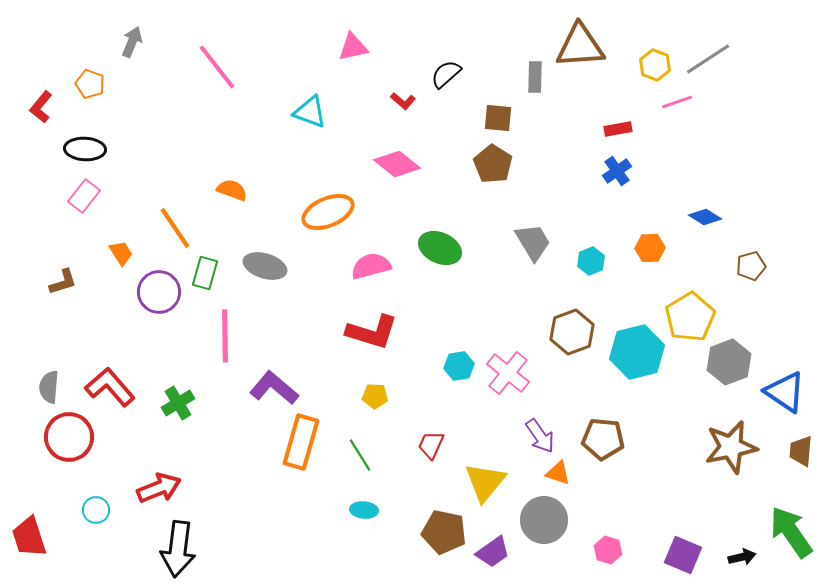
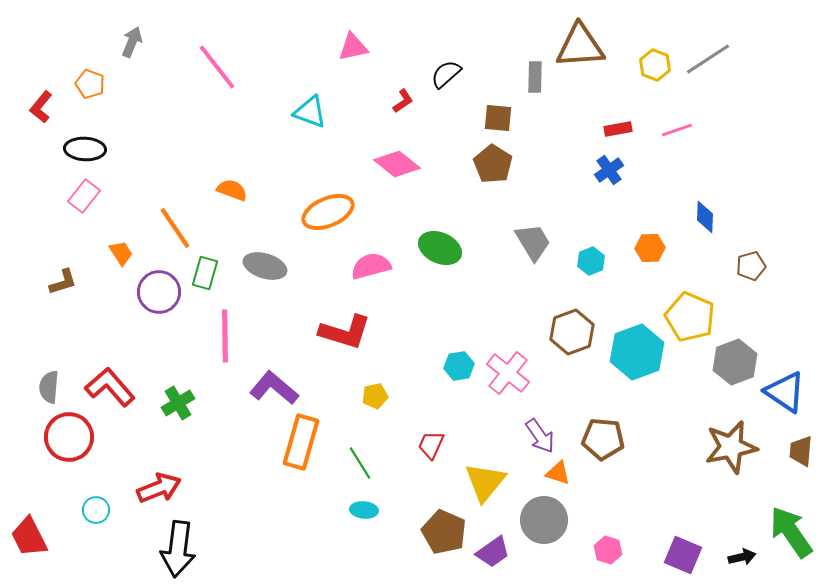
red L-shape at (403, 101): rotated 75 degrees counterclockwise
pink line at (677, 102): moved 28 px down
blue cross at (617, 171): moved 8 px left, 1 px up
blue diamond at (705, 217): rotated 60 degrees clockwise
yellow pentagon at (690, 317): rotated 18 degrees counterclockwise
red L-shape at (372, 332): moved 27 px left
cyan hexagon at (637, 352): rotated 6 degrees counterclockwise
gray hexagon at (729, 362): moved 6 px right
yellow pentagon at (375, 396): rotated 15 degrees counterclockwise
green line at (360, 455): moved 8 px down
brown pentagon at (444, 532): rotated 12 degrees clockwise
red trapezoid at (29, 537): rotated 9 degrees counterclockwise
